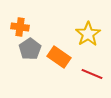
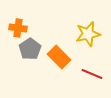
orange cross: moved 2 px left, 1 px down
yellow star: rotated 20 degrees clockwise
orange rectangle: rotated 10 degrees clockwise
